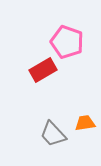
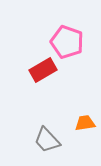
gray trapezoid: moved 6 px left, 6 px down
